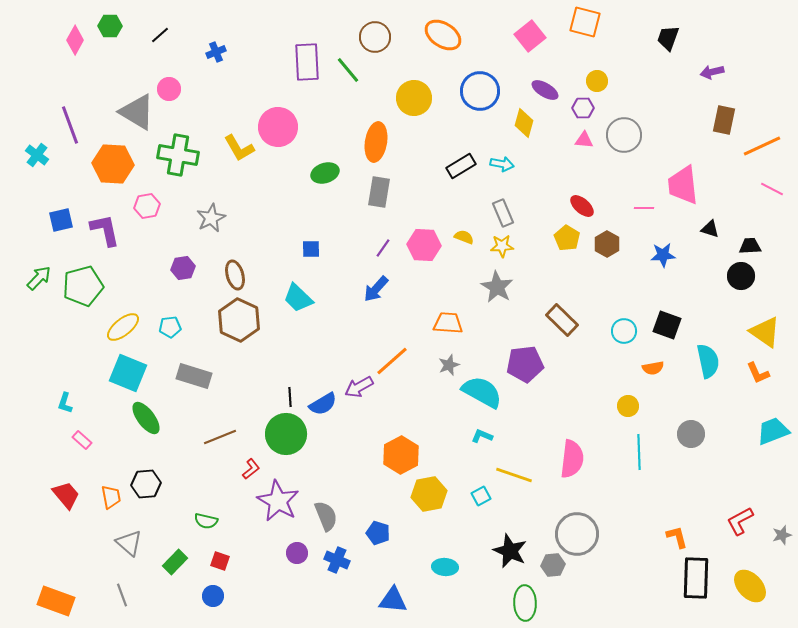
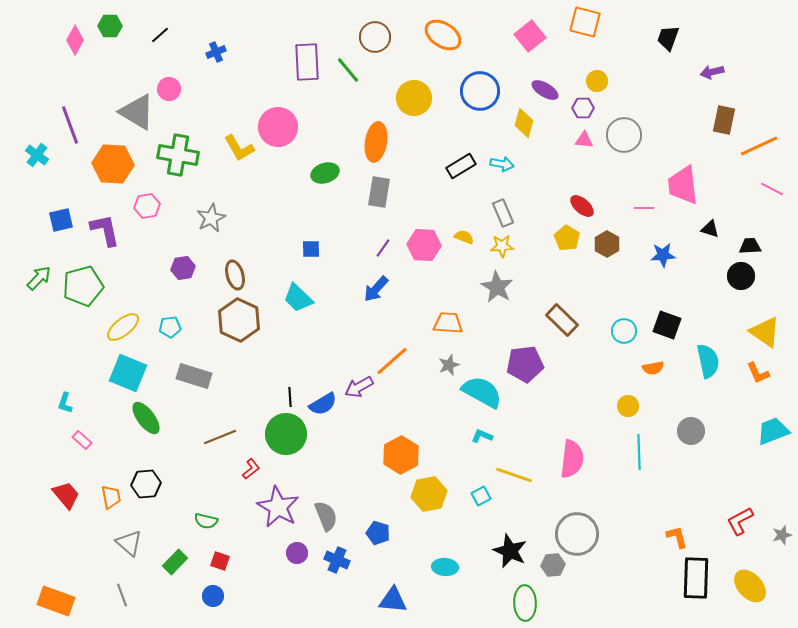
orange line at (762, 146): moved 3 px left
gray circle at (691, 434): moved 3 px up
purple star at (278, 501): moved 6 px down
